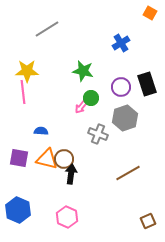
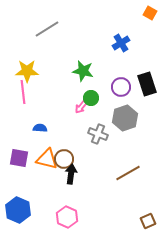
blue semicircle: moved 1 px left, 3 px up
